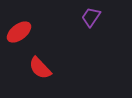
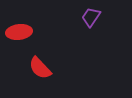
red ellipse: rotated 30 degrees clockwise
